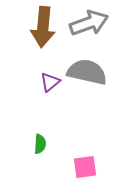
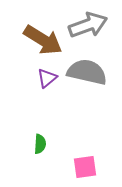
gray arrow: moved 1 px left, 2 px down
brown arrow: moved 13 px down; rotated 63 degrees counterclockwise
purple triangle: moved 3 px left, 4 px up
